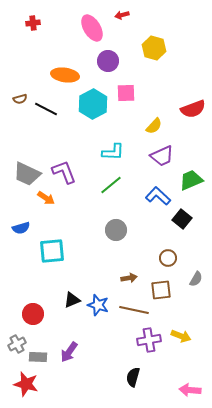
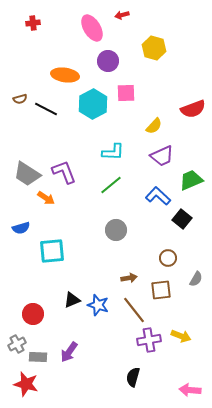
gray trapezoid: rotated 8 degrees clockwise
brown line: rotated 40 degrees clockwise
